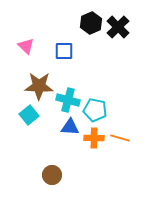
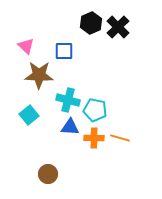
brown star: moved 11 px up
brown circle: moved 4 px left, 1 px up
